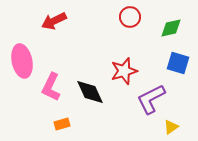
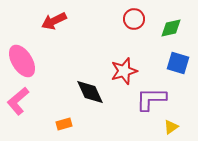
red circle: moved 4 px right, 2 px down
pink ellipse: rotated 20 degrees counterclockwise
pink L-shape: moved 33 px left, 14 px down; rotated 24 degrees clockwise
purple L-shape: rotated 28 degrees clockwise
orange rectangle: moved 2 px right
